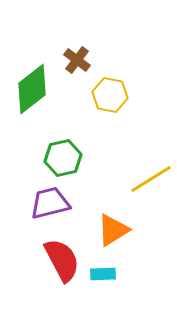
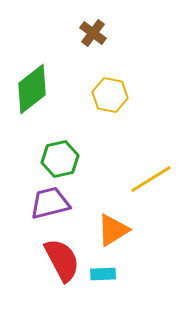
brown cross: moved 16 px right, 27 px up
green hexagon: moved 3 px left, 1 px down
